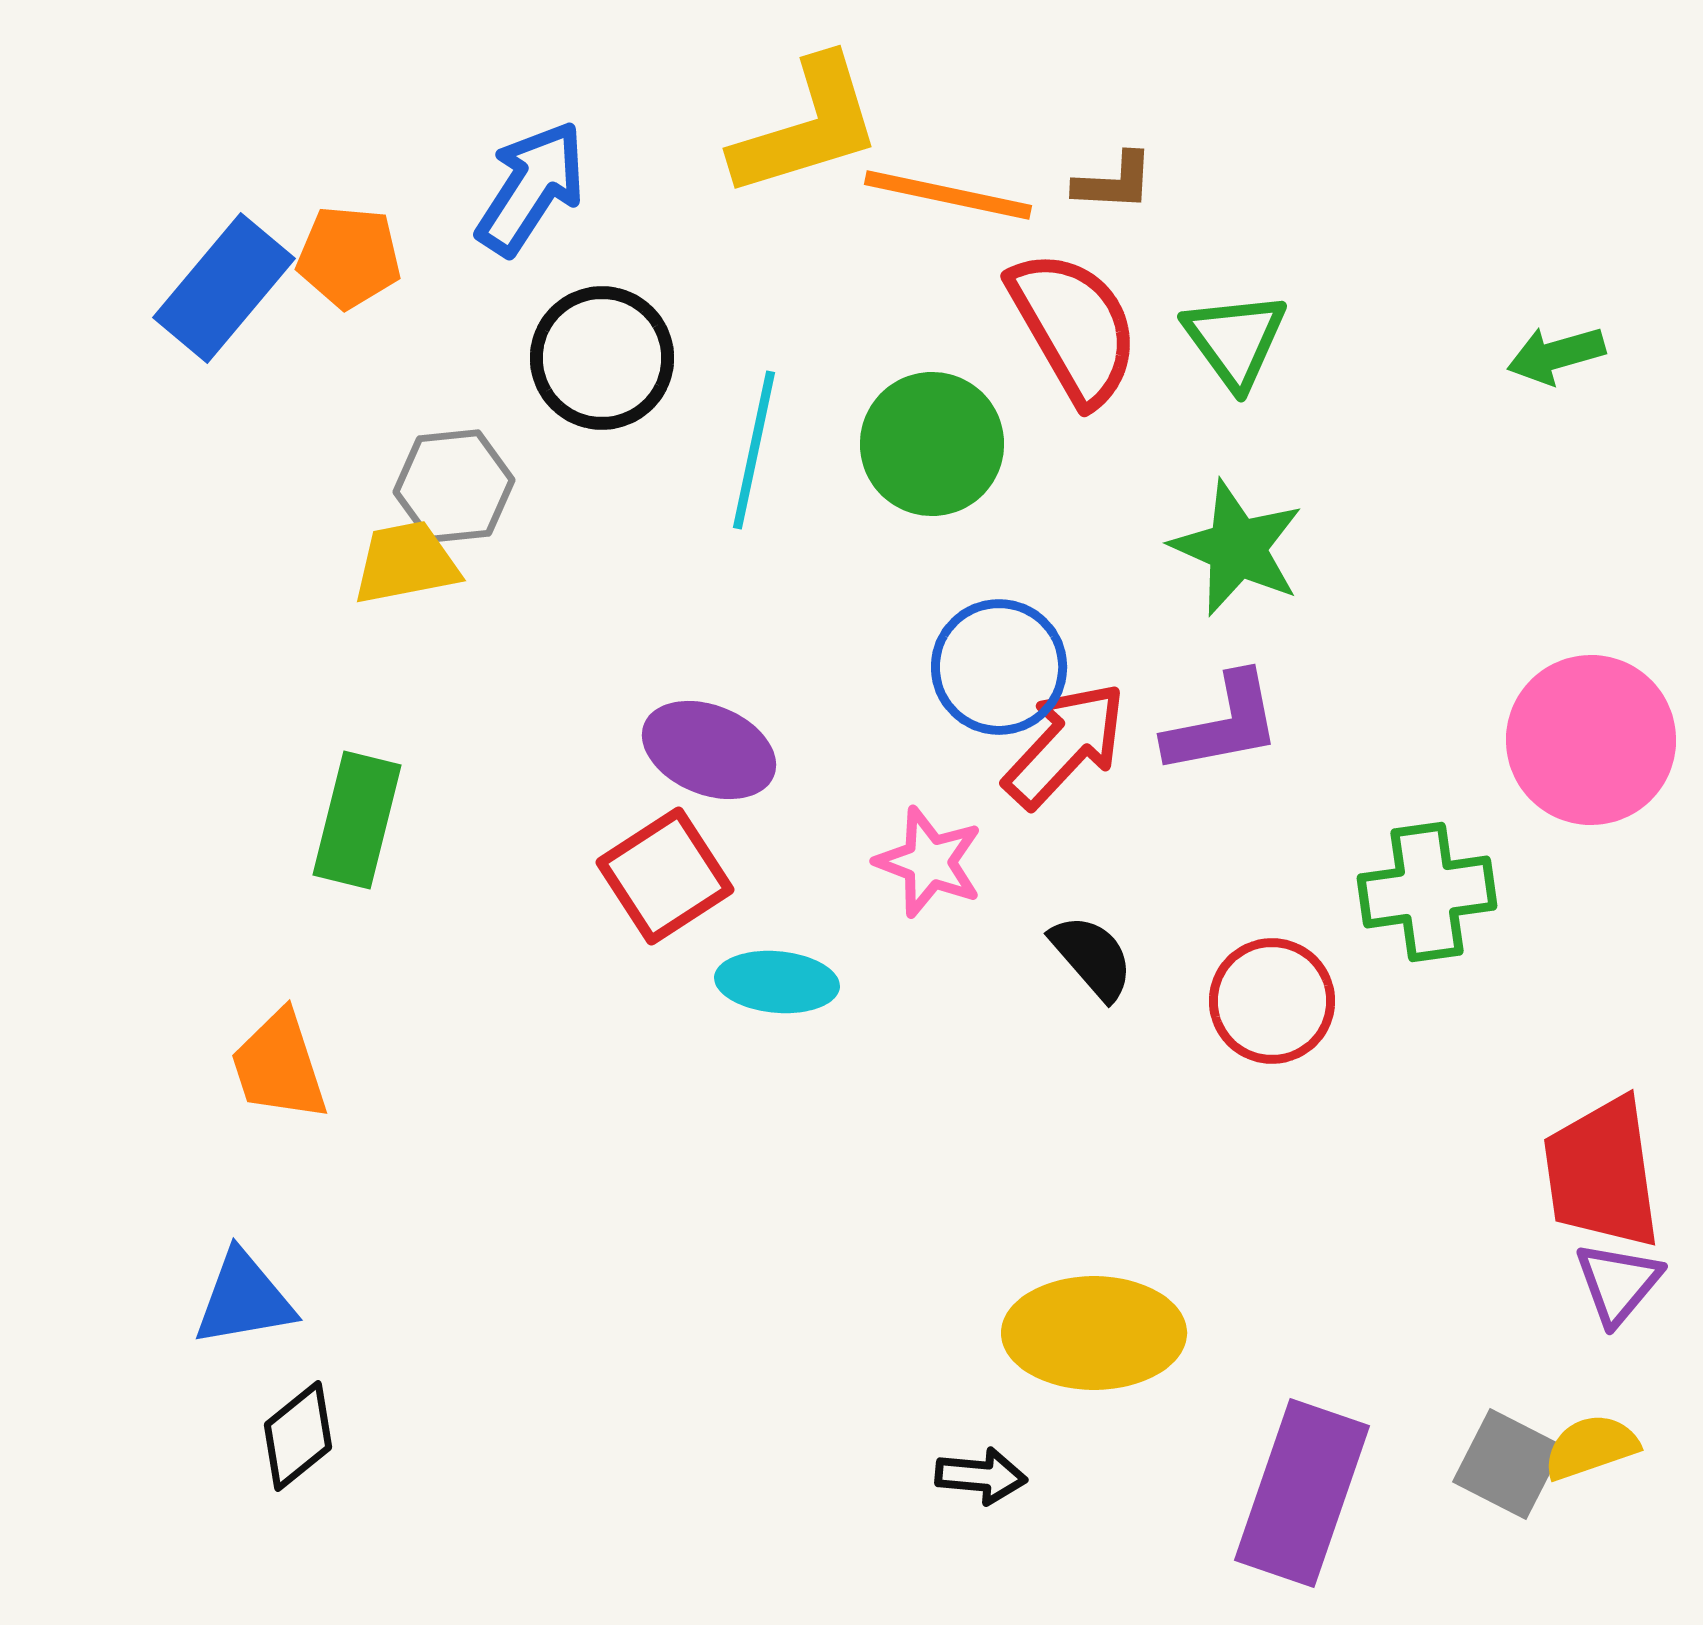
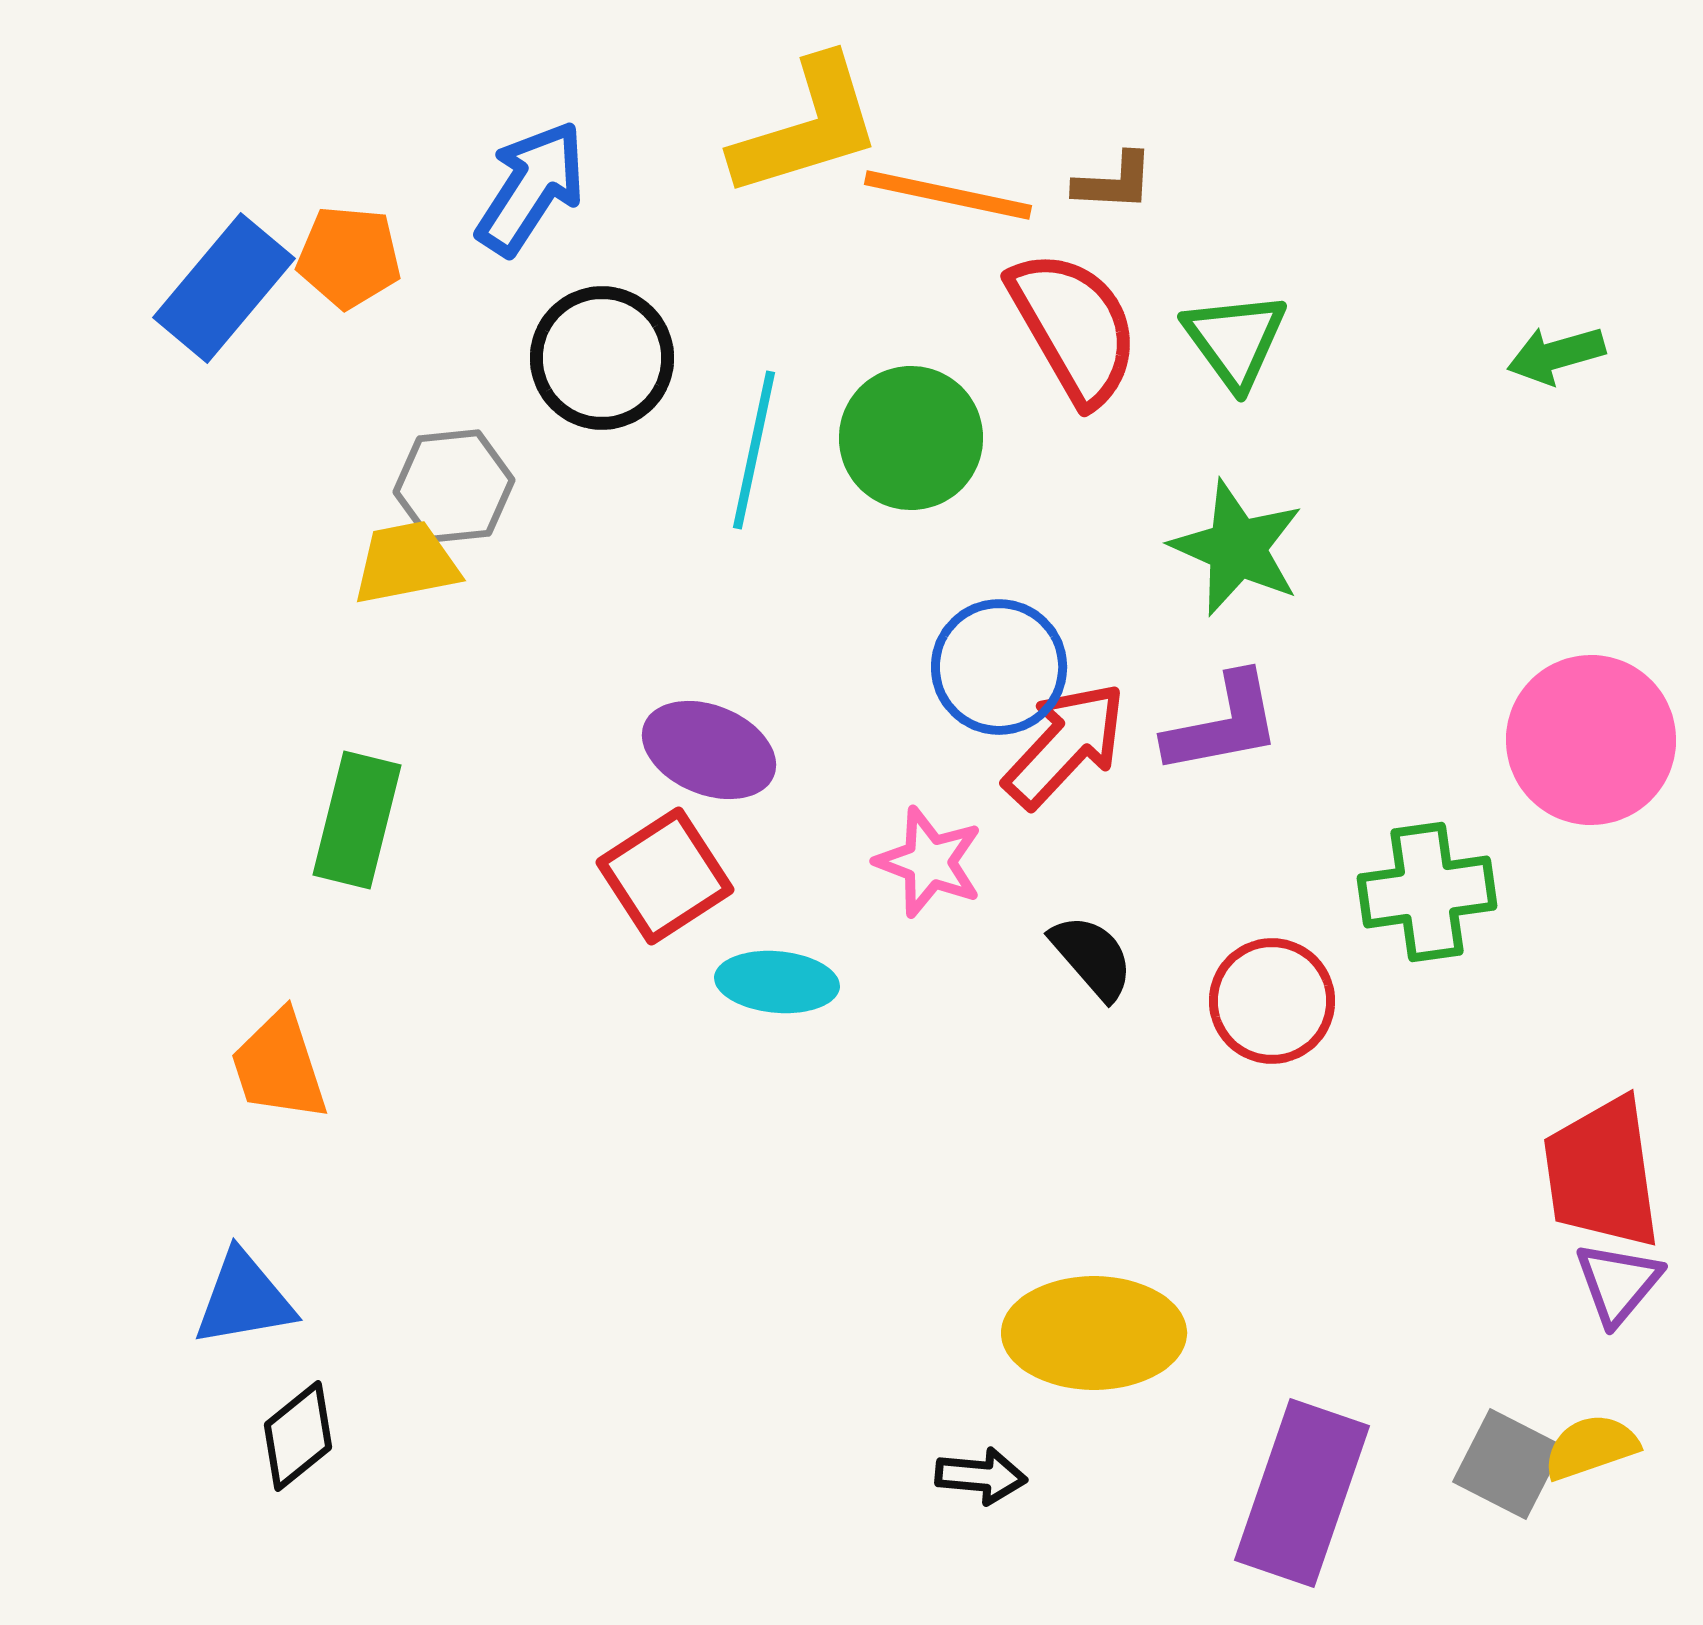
green circle: moved 21 px left, 6 px up
